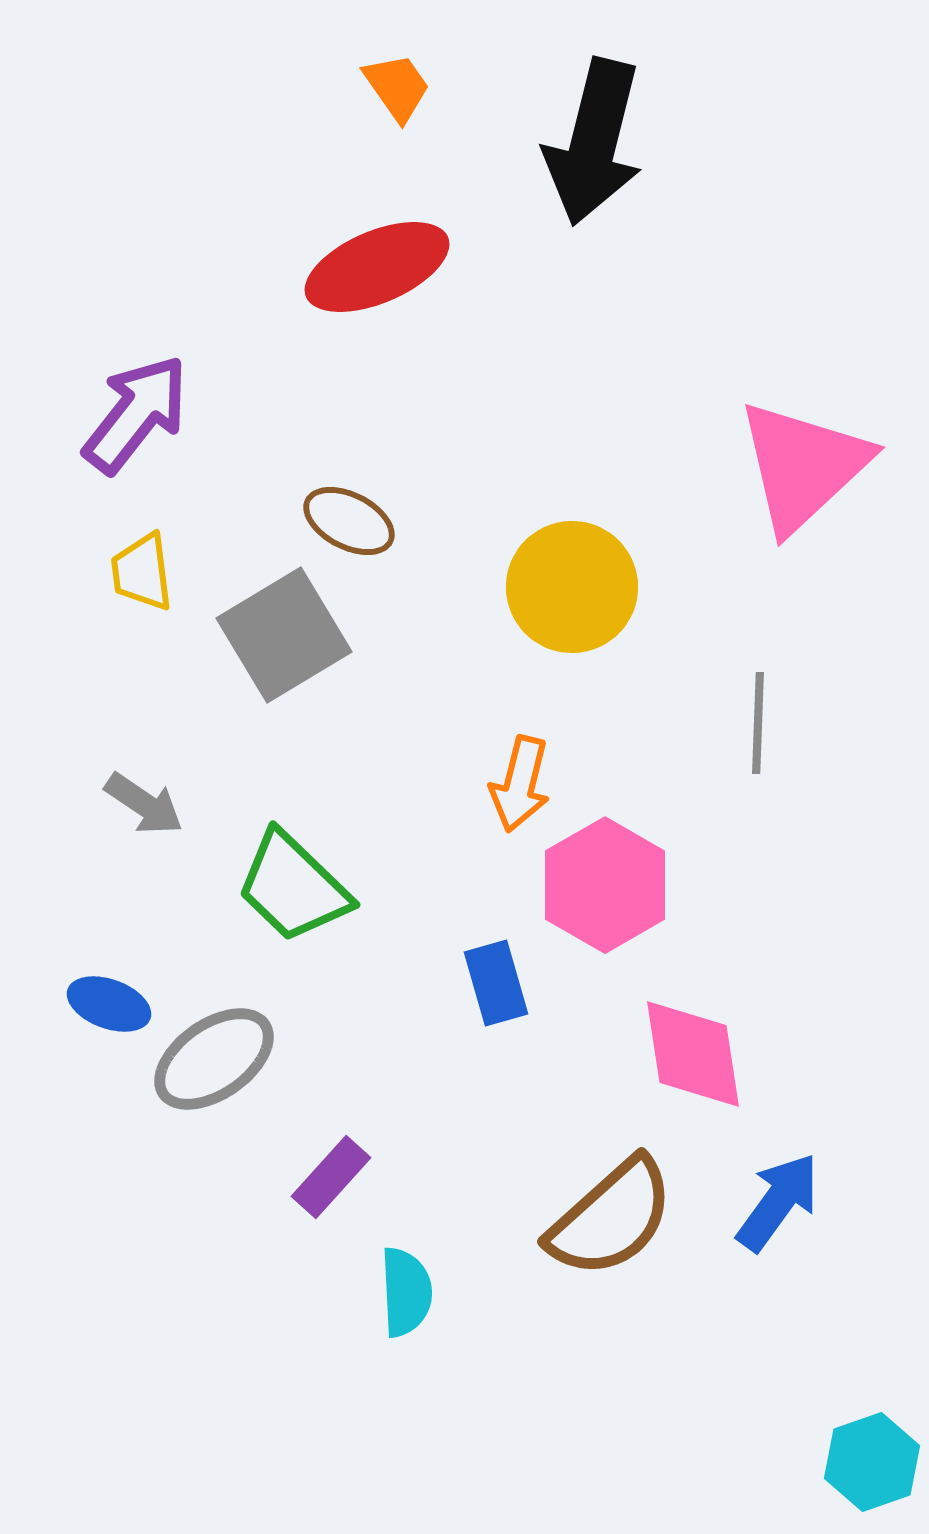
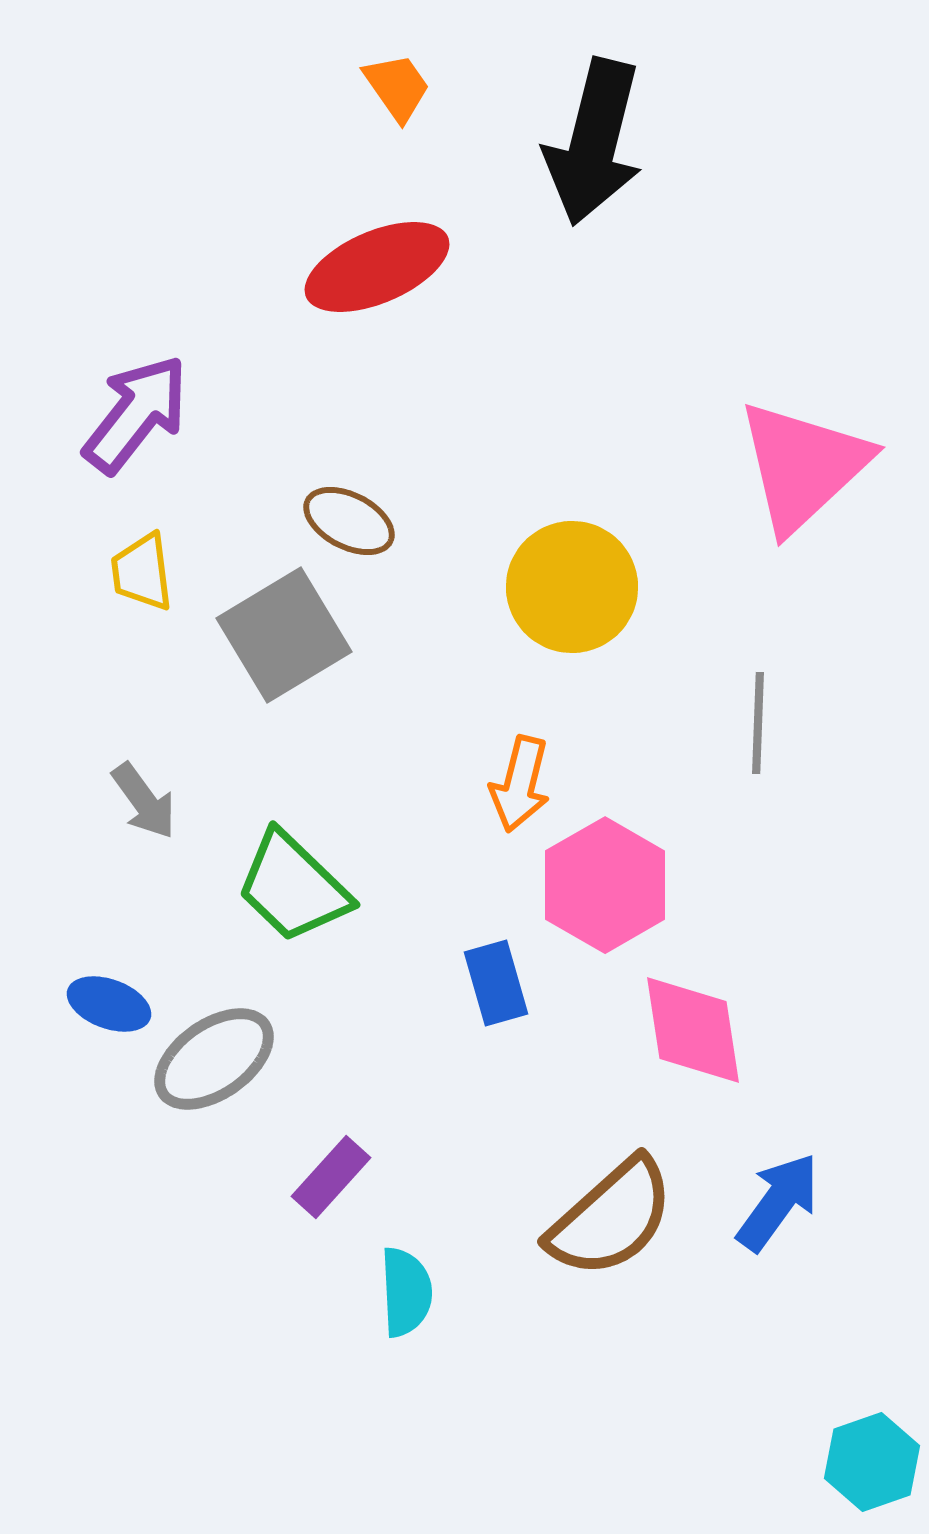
gray arrow: moved 3 px up; rotated 20 degrees clockwise
pink diamond: moved 24 px up
